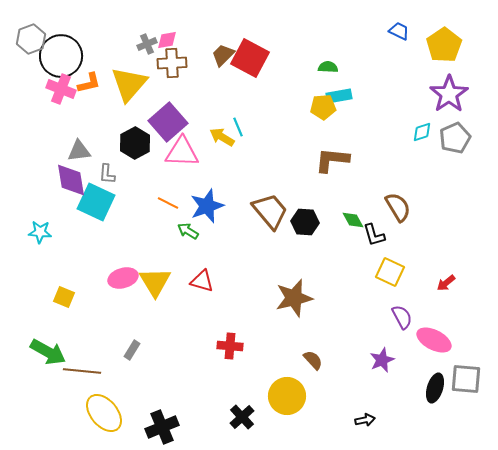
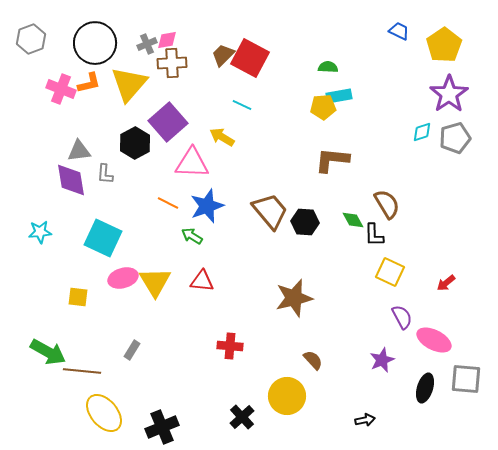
black circle at (61, 56): moved 34 px right, 13 px up
cyan line at (238, 127): moved 4 px right, 22 px up; rotated 42 degrees counterclockwise
gray pentagon at (455, 138): rotated 8 degrees clockwise
pink triangle at (182, 152): moved 10 px right, 11 px down
gray L-shape at (107, 174): moved 2 px left
cyan square at (96, 202): moved 7 px right, 36 px down
brown semicircle at (398, 207): moved 11 px left, 3 px up
green arrow at (188, 231): moved 4 px right, 5 px down
cyan star at (40, 232): rotated 10 degrees counterclockwise
black L-shape at (374, 235): rotated 15 degrees clockwise
red triangle at (202, 281): rotated 10 degrees counterclockwise
yellow square at (64, 297): moved 14 px right; rotated 15 degrees counterclockwise
black ellipse at (435, 388): moved 10 px left
